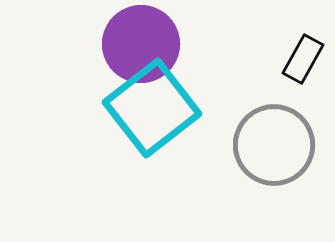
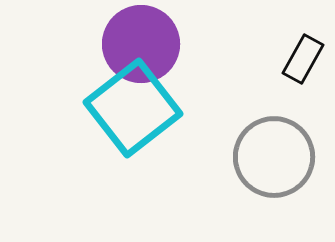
cyan square: moved 19 px left
gray circle: moved 12 px down
